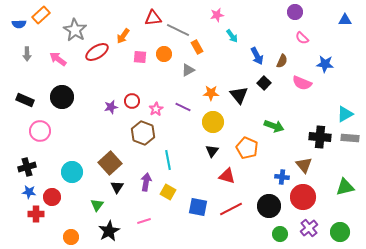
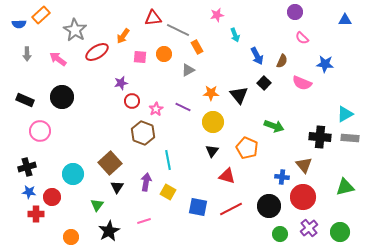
cyan arrow at (232, 36): moved 3 px right, 1 px up; rotated 16 degrees clockwise
purple star at (111, 107): moved 10 px right, 24 px up
cyan circle at (72, 172): moved 1 px right, 2 px down
